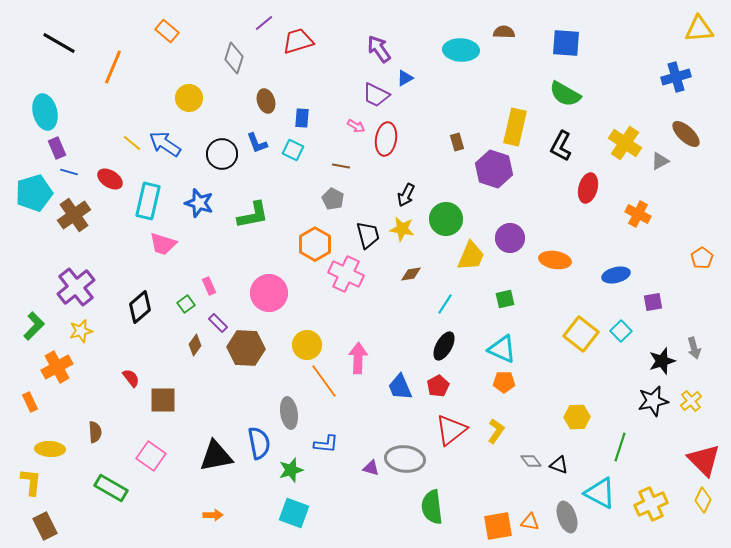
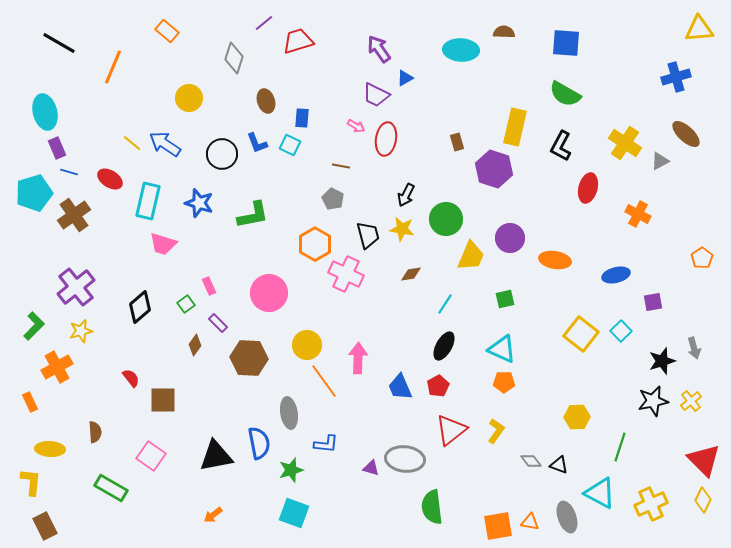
cyan square at (293, 150): moved 3 px left, 5 px up
brown hexagon at (246, 348): moved 3 px right, 10 px down
orange arrow at (213, 515): rotated 144 degrees clockwise
